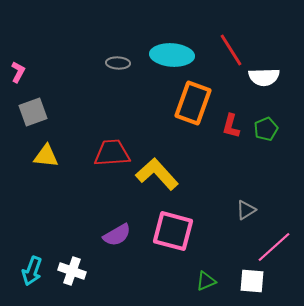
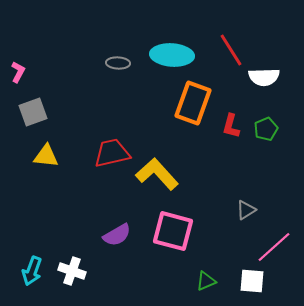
red trapezoid: rotated 9 degrees counterclockwise
